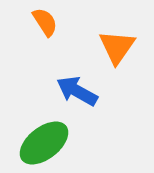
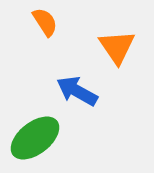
orange triangle: rotated 9 degrees counterclockwise
green ellipse: moved 9 px left, 5 px up
